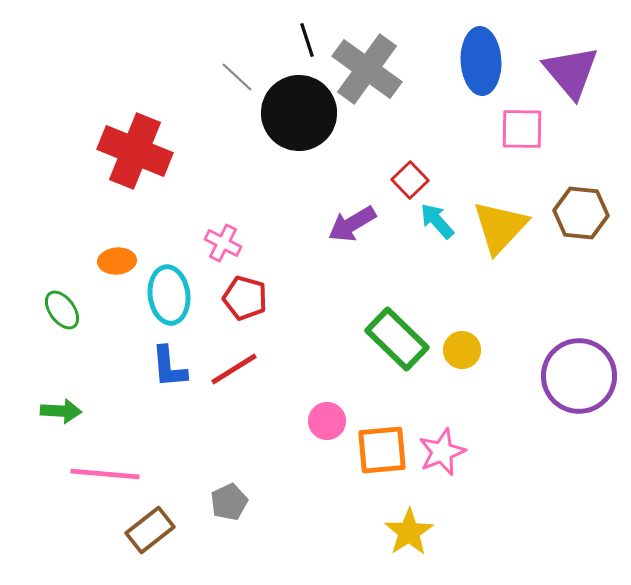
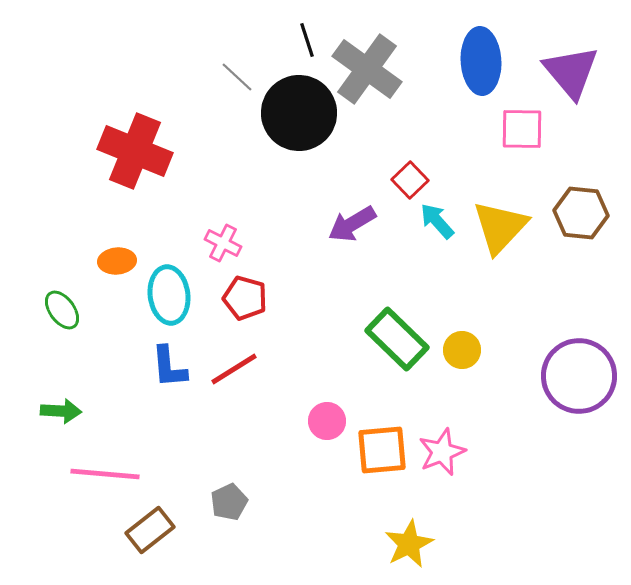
yellow star: moved 12 px down; rotated 6 degrees clockwise
